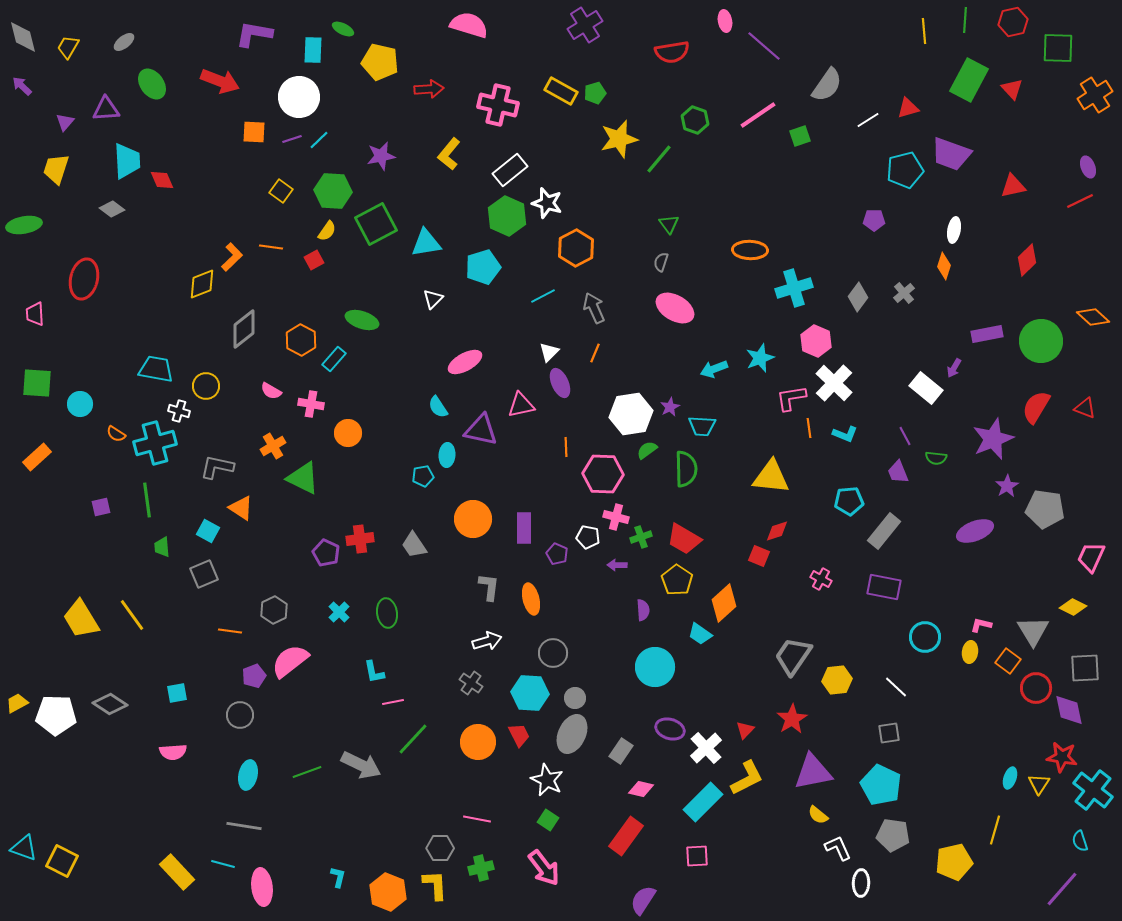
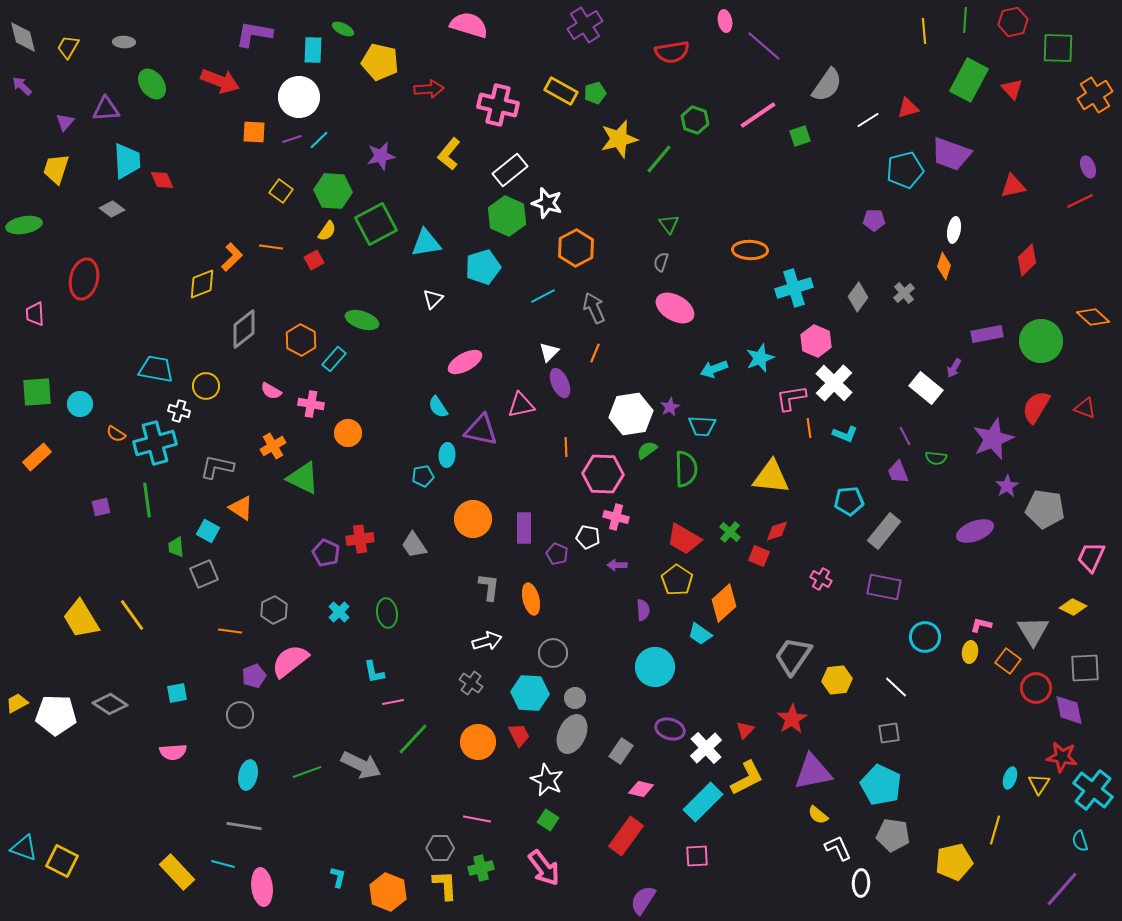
gray ellipse at (124, 42): rotated 40 degrees clockwise
green square at (37, 383): moved 9 px down; rotated 8 degrees counterclockwise
green cross at (641, 537): moved 89 px right, 5 px up; rotated 30 degrees counterclockwise
green trapezoid at (162, 547): moved 14 px right
yellow L-shape at (435, 885): moved 10 px right
